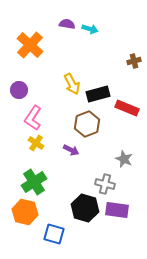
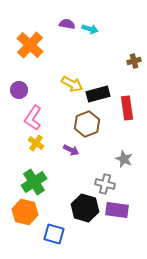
yellow arrow: rotated 35 degrees counterclockwise
red rectangle: rotated 60 degrees clockwise
